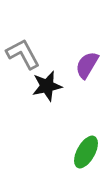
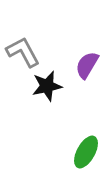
gray L-shape: moved 2 px up
